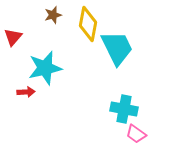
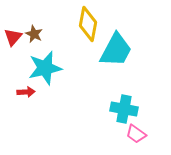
brown star: moved 19 px left, 19 px down; rotated 30 degrees counterclockwise
cyan trapezoid: moved 1 px left, 2 px down; rotated 54 degrees clockwise
